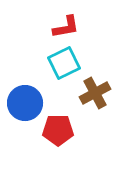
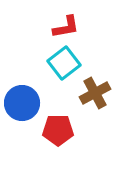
cyan square: rotated 12 degrees counterclockwise
blue circle: moved 3 px left
